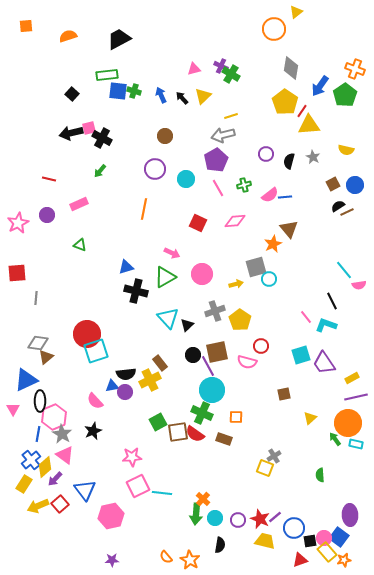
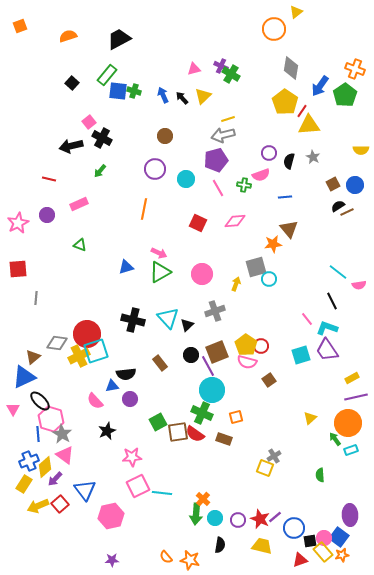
orange square at (26, 26): moved 6 px left; rotated 16 degrees counterclockwise
green rectangle at (107, 75): rotated 45 degrees counterclockwise
black square at (72, 94): moved 11 px up
blue arrow at (161, 95): moved 2 px right
yellow line at (231, 116): moved 3 px left, 3 px down
pink square at (89, 128): moved 6 px up; rotated 24 degrees counterclockwise
black arrow at (71, 133): moved 13 px down
yellow semicircle at (346, 150): moved 15 px right; rotated 14 degrees counterclockwise
purple circle at (266, 154): moved 3 px right, 1 px up
purple pentagon at (216, 160): rotated 15 degrees clockwise
green cross at (244, 185): rotated 24 degrees clockwise
pink semicircle at (270, 195): moved 9 px left, 20 px up; rotated 18 degrees clockwise
orange star at (273, 244): rotated 18 degrees clockwise
pink arrow at (172, 253): moved 13 px left
cyan line at (344, 270): moved 6 px left, 2 px down; rotated 12 degrees counterclockwise
red square at (17, 273): moved 1 px right, 4 px up
green triangle at (165, 277): moved 5 px left, 5 px up
yellow arrow at (236, 284): rotated 56 degrees counterclockwise
black cross at (136, 291): moved 3 px left, 29 px down
pink line at (306, 317): moved 1 px right, 2 px down
yellow pentagon at (240, 320): moved 6 px right, 25 px down
cyan L-shape at (326, 325): moved 1 px right, 3 px down
gray diamond at (38, 343): moved 19 px right
brown square at (217, 352): rotated 10 degrees counterclockwise
black circle at (193, 355): moved 2 px left
brown triangle at (46, 357): moved 13 px left
purple trapezoid at (324, 363): moved 3 px right, 13 px up
blue triangle at (26, 380): moved 2 px left, 3 px up
yellow cross at (150, 380): moved 71 px left, 24 px up
purple circle at (125, 392): moved 5 px right, 7 px down
brown square at (284, 394): moved 15 px left, 14 px up; rotated 24 degrees counterclockwise
black ellipse at (40, 401): rotated 45 degrees counterclockwise
pink hexagon at (54, 417): moved 3 px left, 2 px down; rotated 20 degrees counterclockwise
orange square at (236, 417): rotated 16 degrees counterclockwise
black star at (93, 431): moved 14 px right
blue line at (38, 434): rotated 14 degrees counterclockwise
cyan rectangle at (356, 444): moved 5 px left, 6 px down; rotated 32 degrees counterclockwise
blue cross at (31, 460): moved 2 px left, 1 px down; rotated 18 degrees clockwise
yellow trapezoid at (265, 541): moved 3 px left, 5 px down
yellow rectangle at (327, 552): moved 4 px left
orange star at (190, 560): rotated 18 degrees counterclockwise
orange star at (344, 560): moved 2 px left, 5 px up
